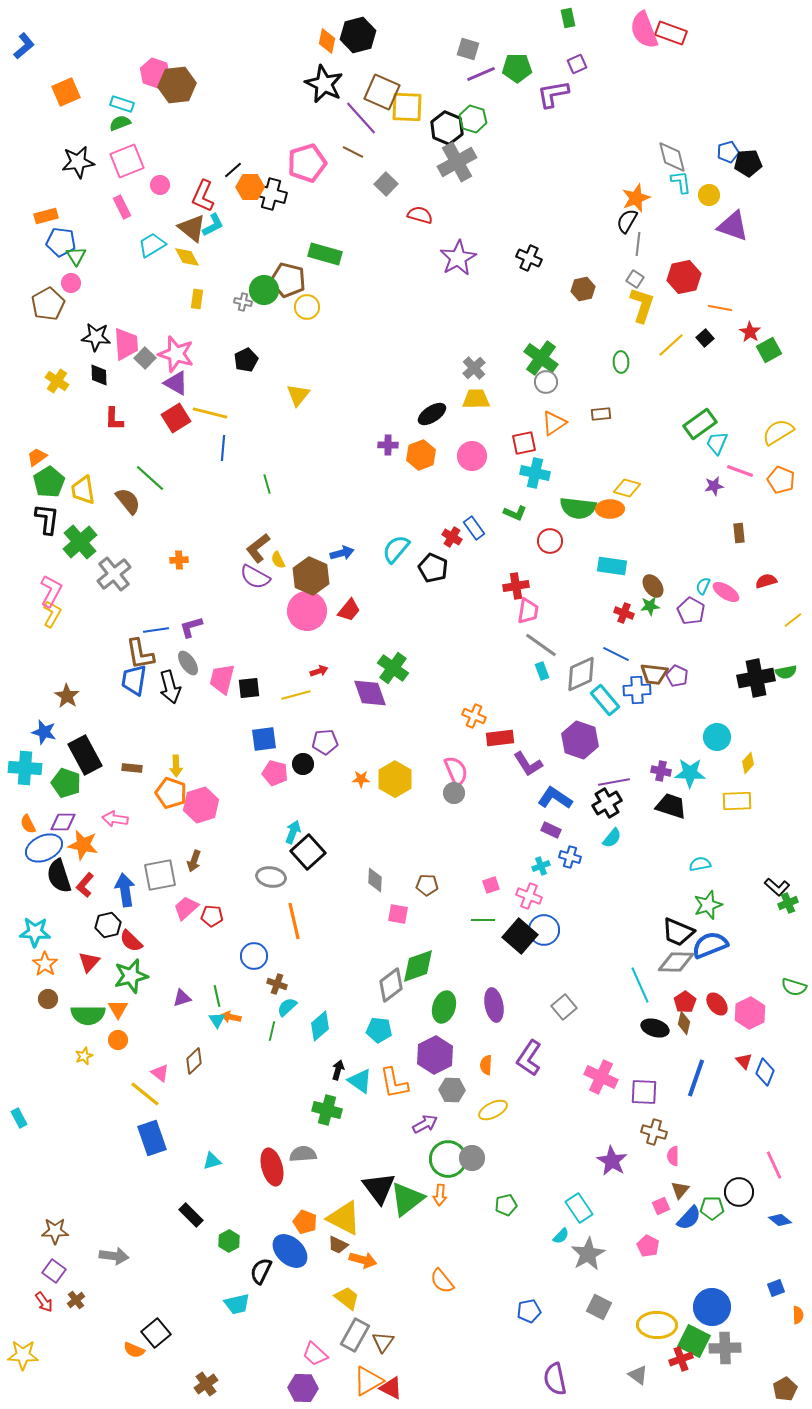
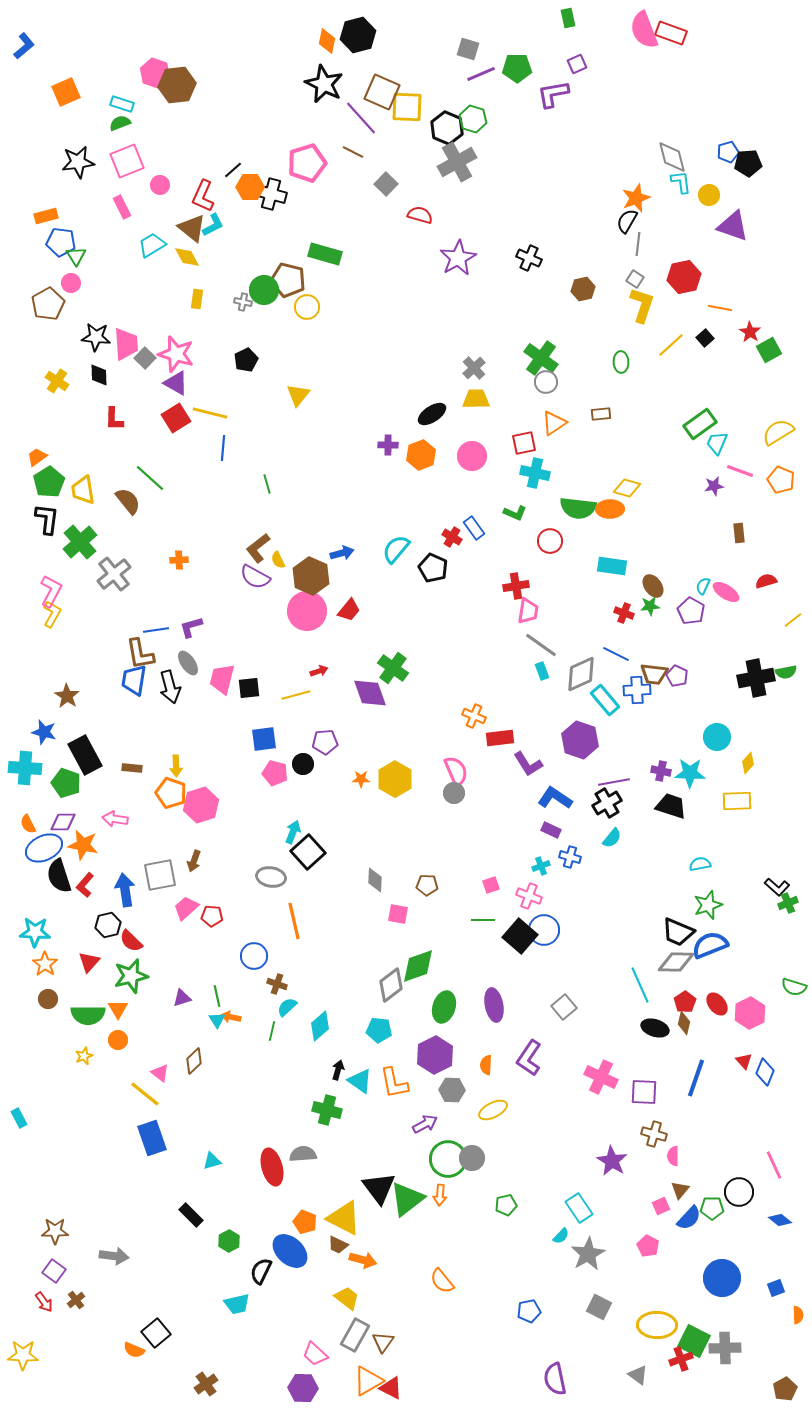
brown cross at (654, 1132): moved 2 px down
blue circle at (712, 1307): moved 10 px right, 29 px up
